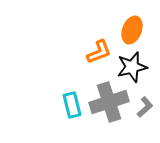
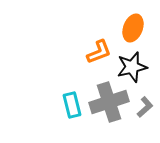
orange ellipse: moved 1 px right, 2 px up
